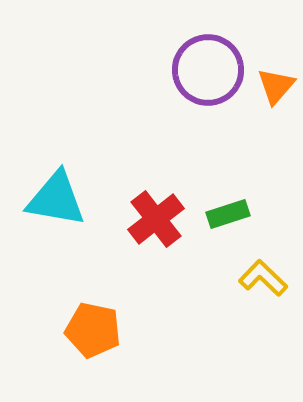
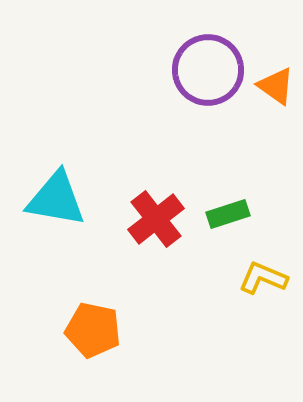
orange triangle: rotated 36 degrees counterclockwise
yellow L-shape: rotated 21 degrees counterclockwise
